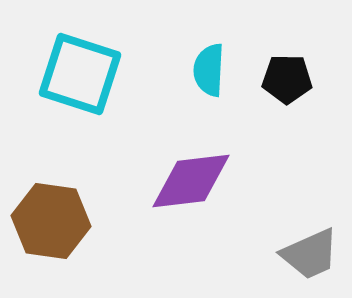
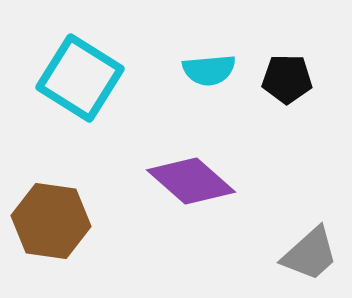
cyan semicircle: rotated 98 degrees counterclockwise
cyan square: moved 4 px down; rotated 14 degrees clockwise
purple diamond: rotated 48 degrees clockwise
gray trapezoid: rotated 18 degrees counterclockwise
